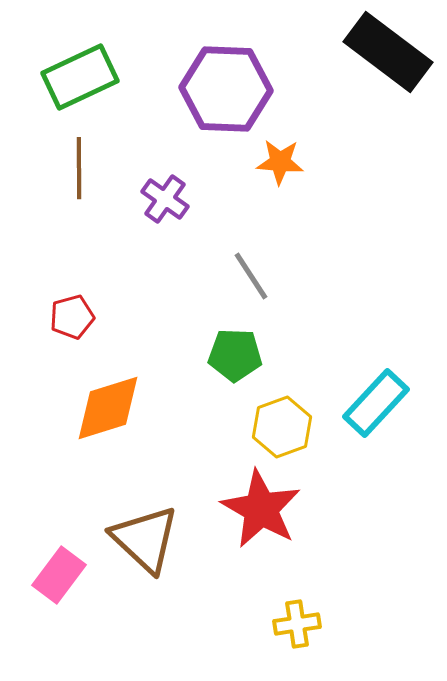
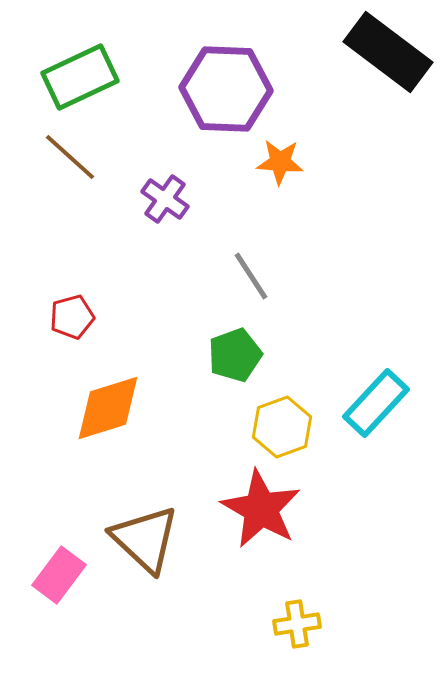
brown line: moved 9 px left, 11 px up; rotated 48 degrees counterclockwise
green pentagon: rotated 22 degrees counterclockwise
